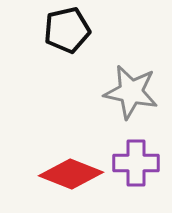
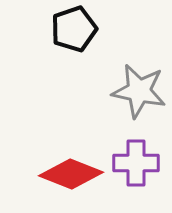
black pentagon: moved 7 px right, 1 px up; rotated 6 degrees counterclockwise
gray star: moved 8 px right, 1 px up
